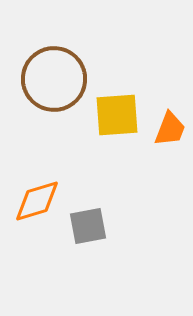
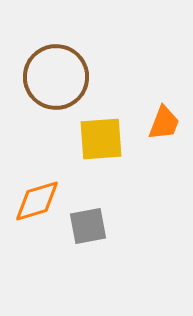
brown circle: moved 2 px right, 2 px up
yellow square: moved 16 px left, 24 px down
orange trapezoid: moved 6 px left, 6 px up
